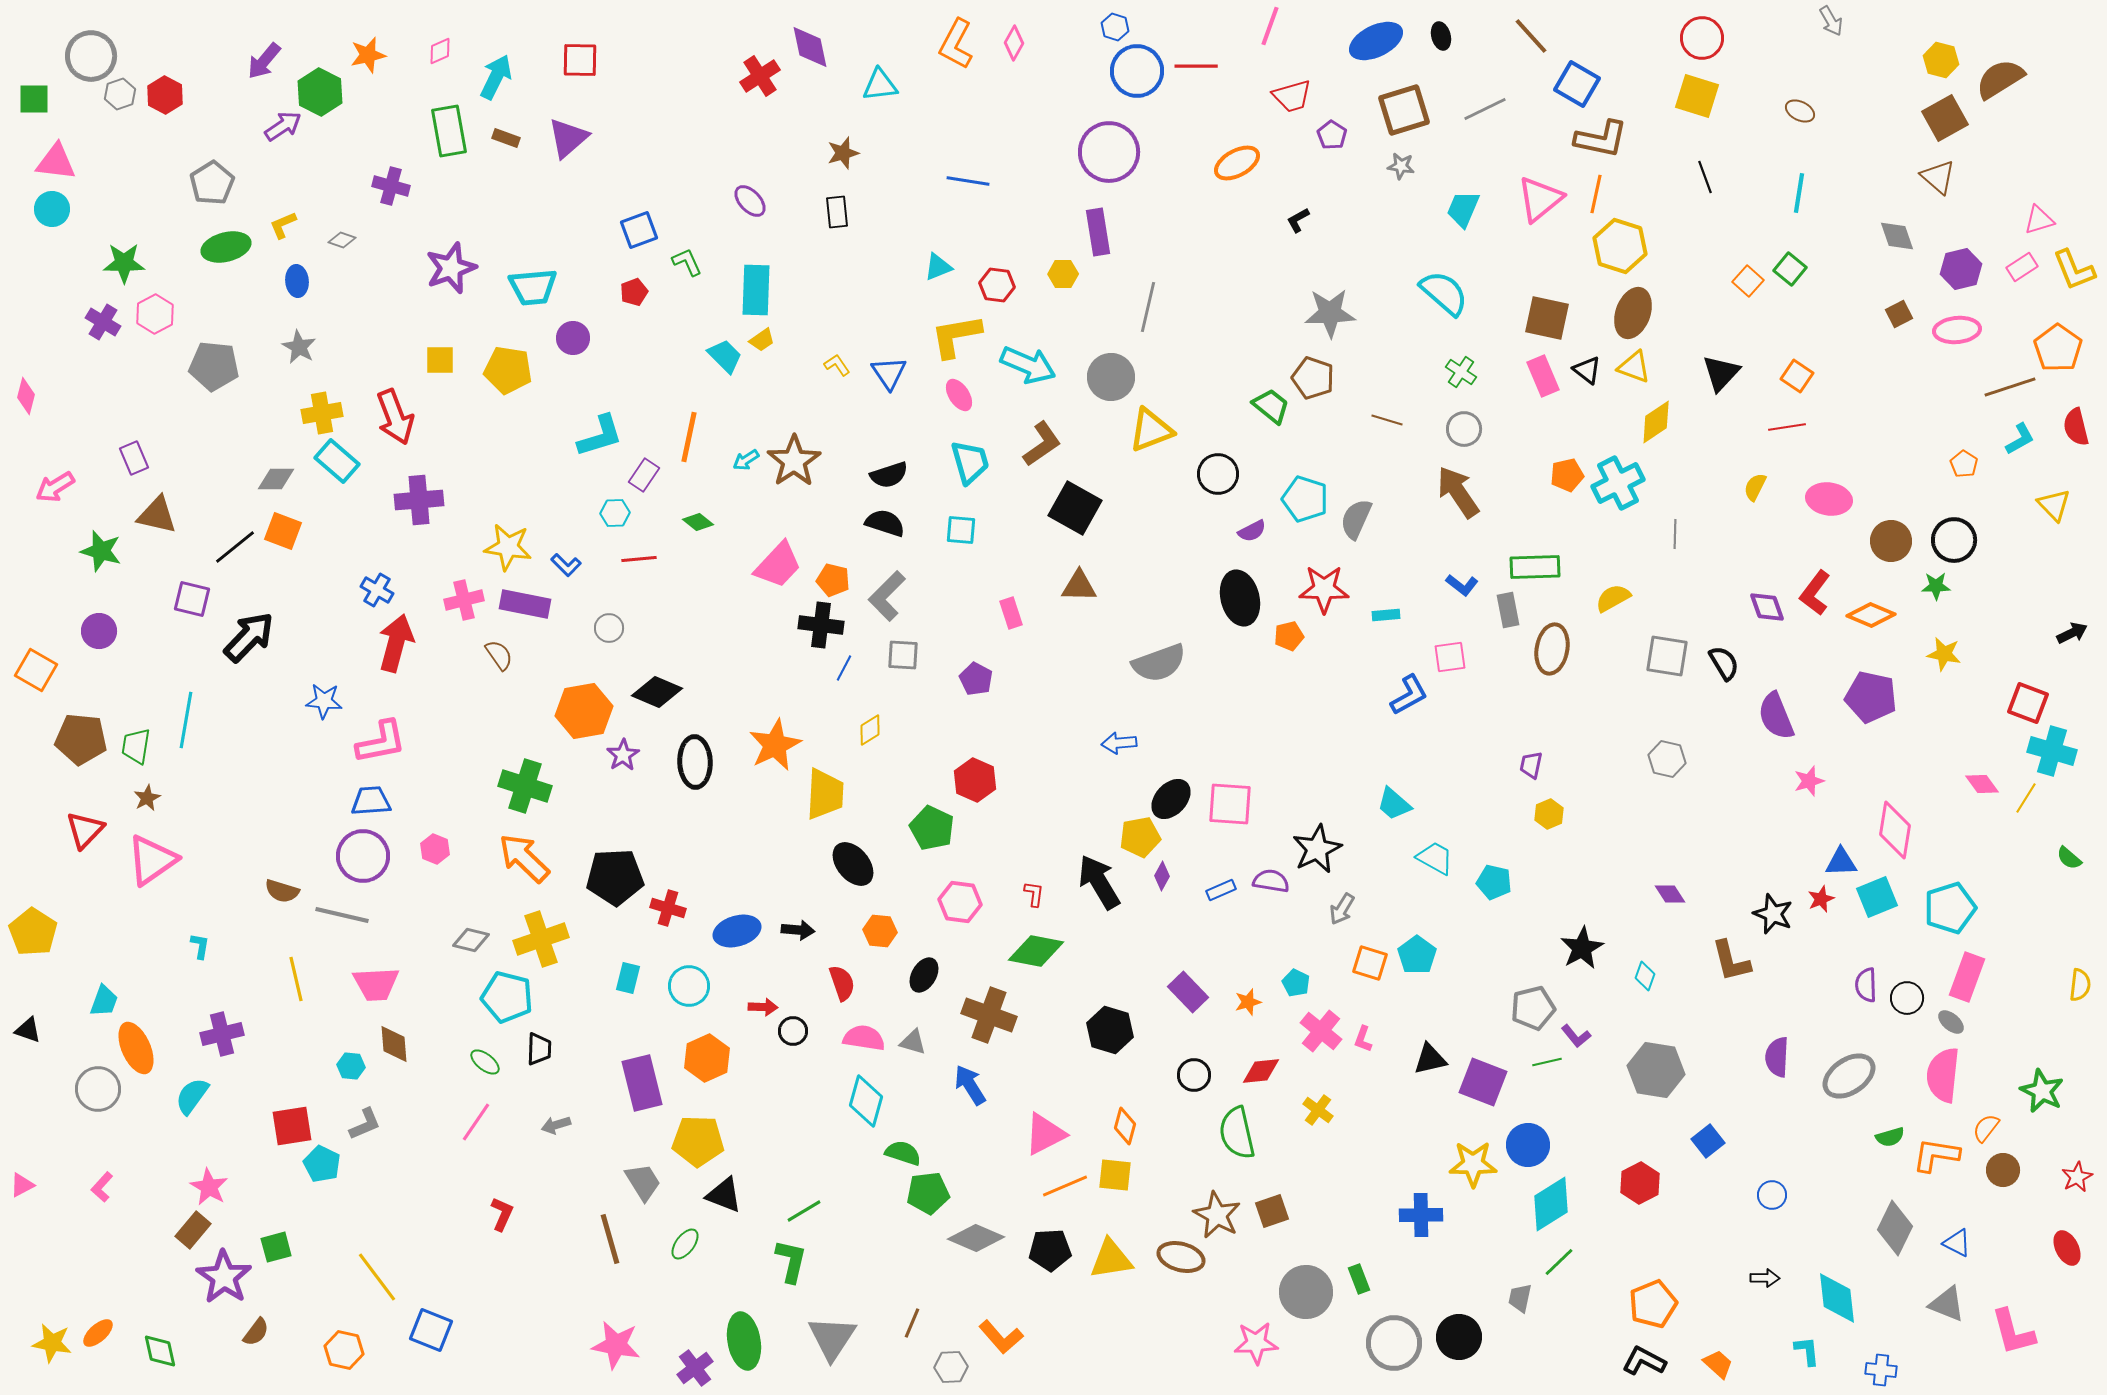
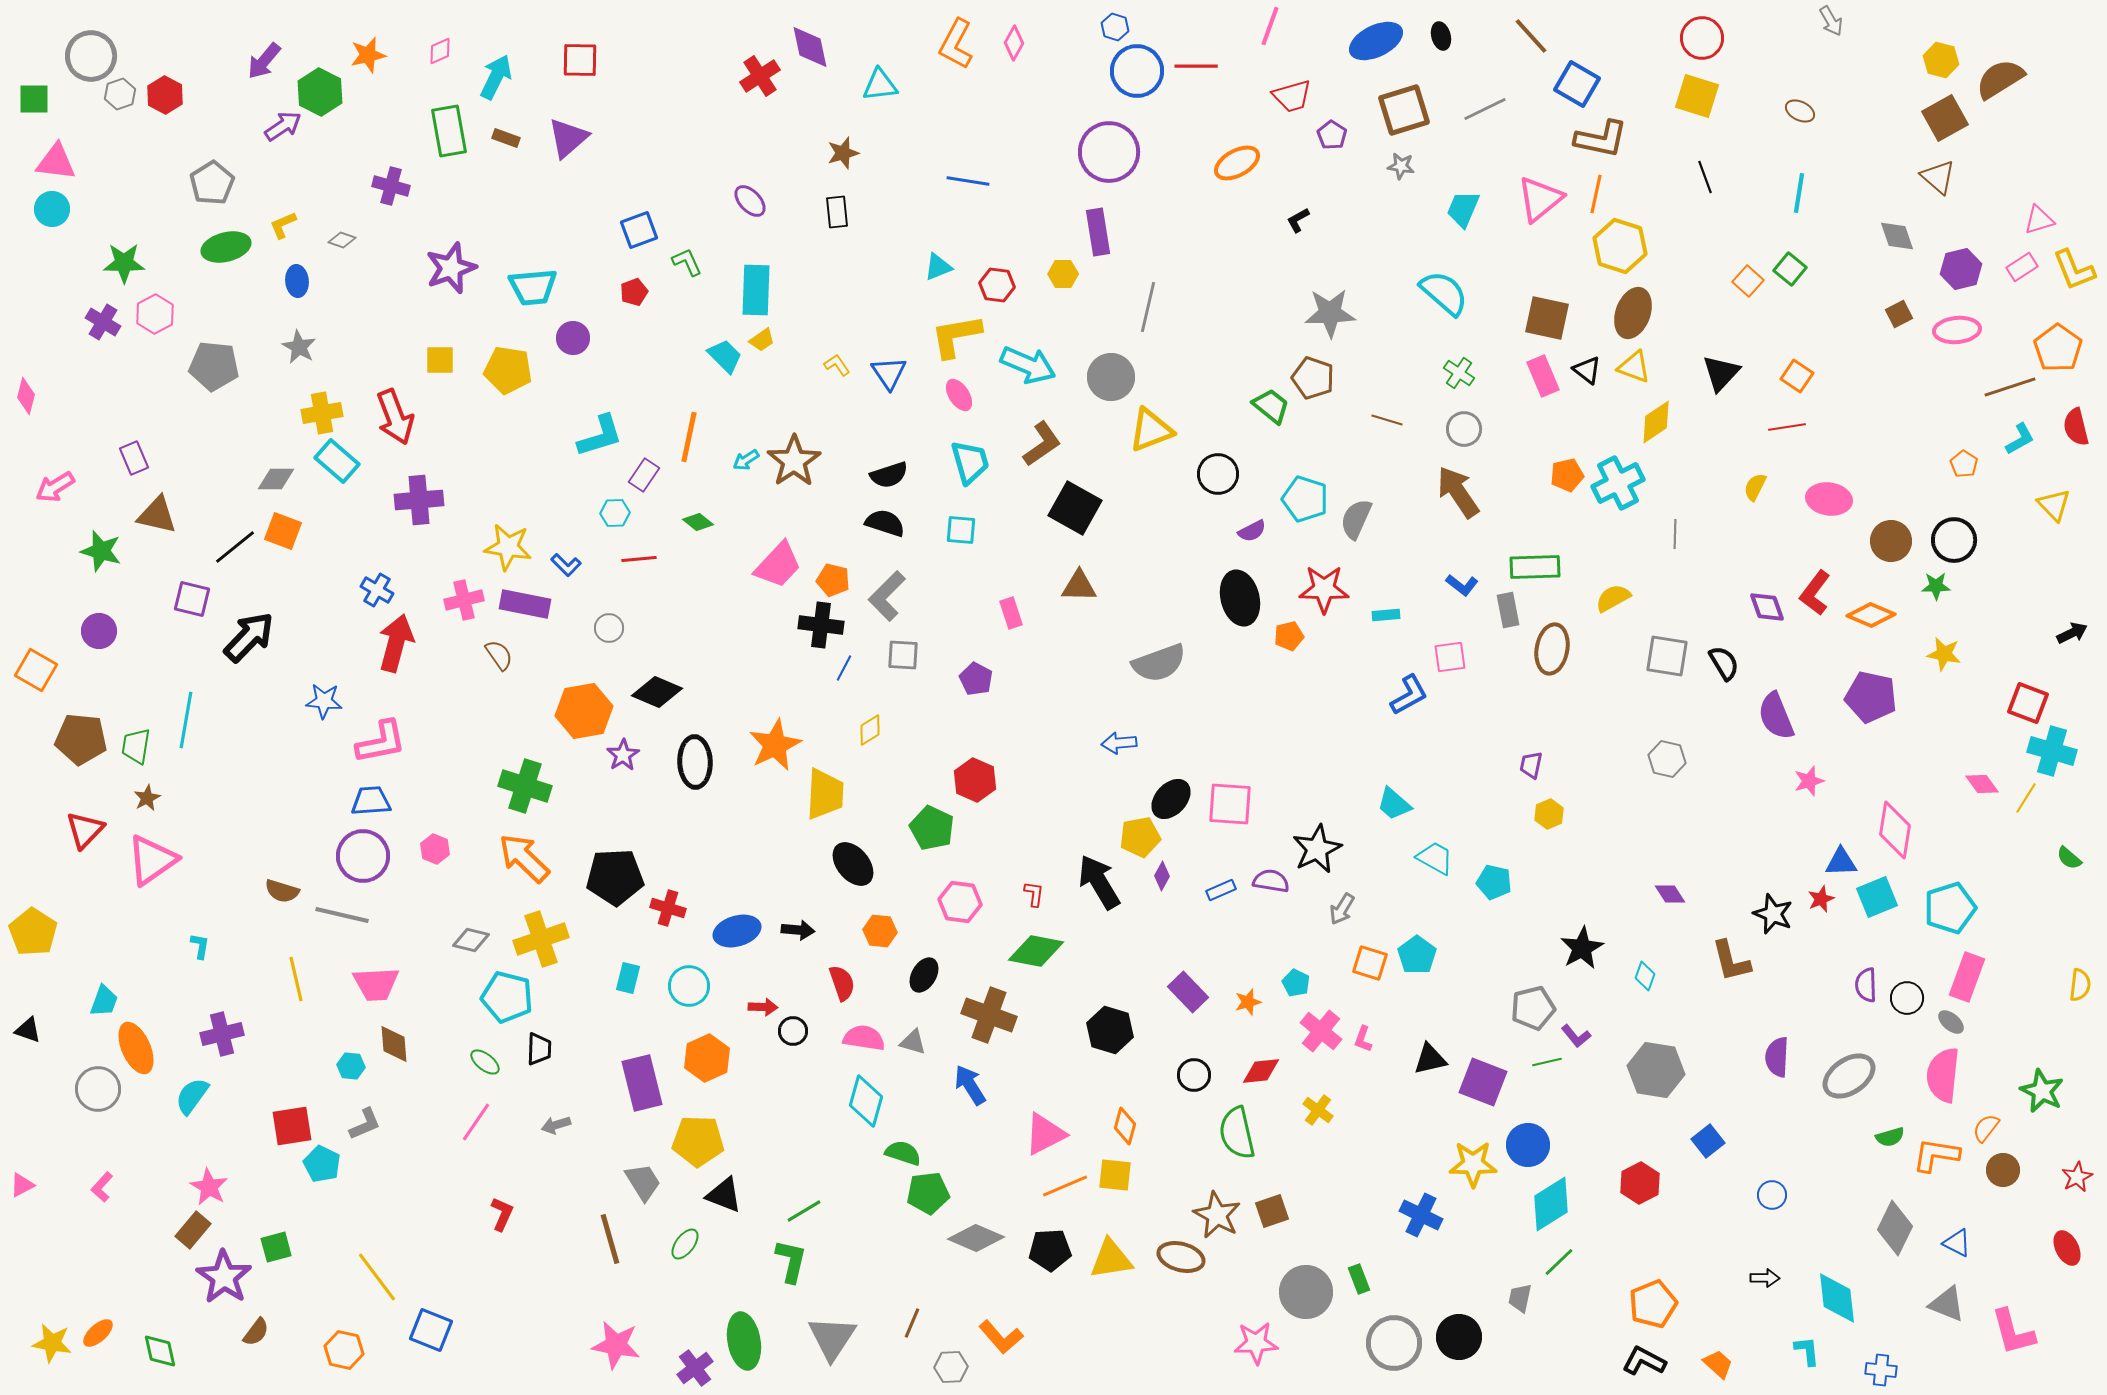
green cross at (1461, 372): moved 2 px left, 1 px down
blue cross at (1421, 1215): rotated 27 degrees clockwise
